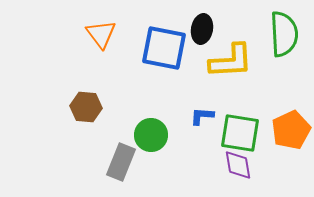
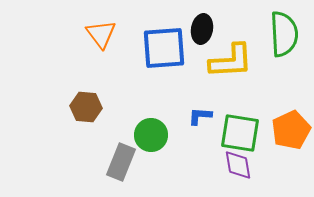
blue square: rotated 15 degrees counterclockwise
blue L-shape: moved 2 px left
